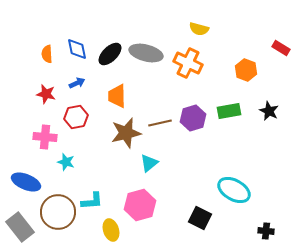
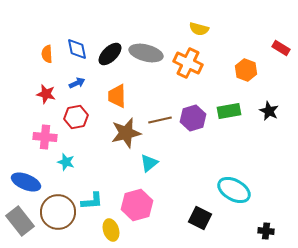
brown line: moved 3 px up
pink hexagon: moved 3 px left
gray rectangle: moved 6 px up
